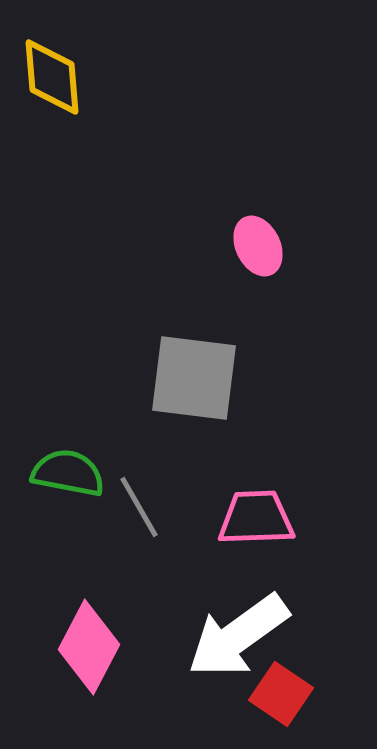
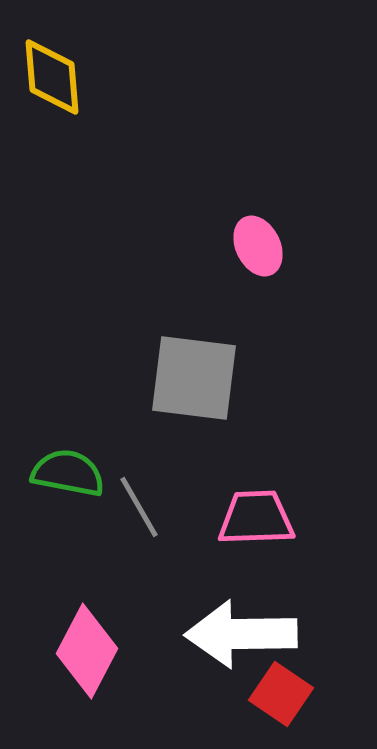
white arrow: moved 3 px right, 2 px up; rotated 35 degrees clockwise
pink diamond: moved 2 px left, 4 px down
